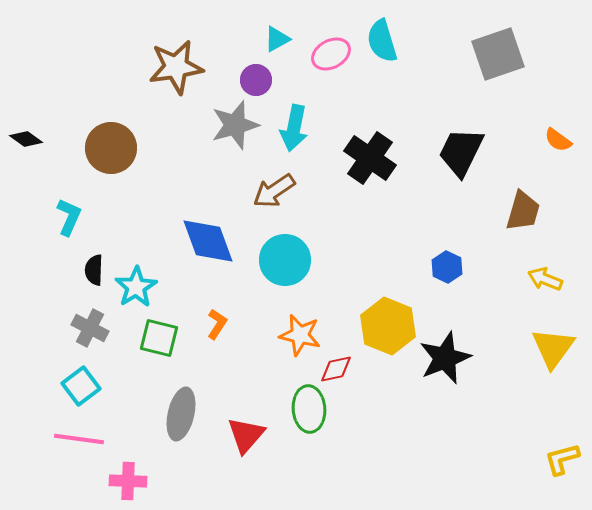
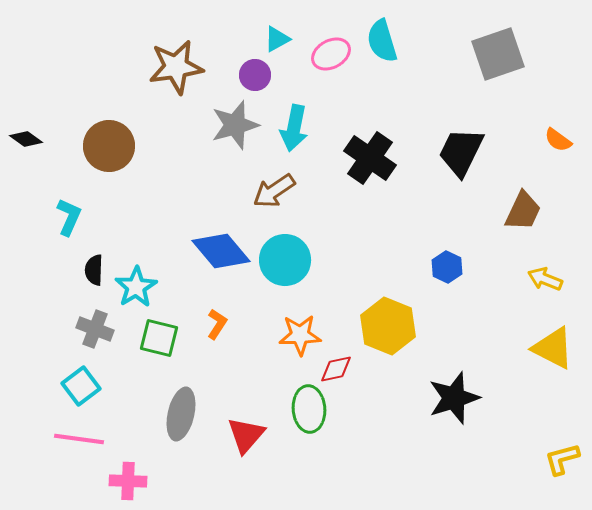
purple circle: moved 1 px left, 5 px up
brown circle: moved 2 px left, 2 px up
brown trapezoid: rotated 9 degrees clockwise
blue diamond: moved 13 px right, 10 px down; rotated 20 degrees counterclockwise
gray cross: moved 5 px right, 1 px down; rotated 6 degrees counterclockwise
orange star: rotated 15 degrees counterclockwise
yellow triangle: rotated 39 degrees counterclockwise
black star: moved 9 px right, 40 px down; rotated 4 degrees clockwise
